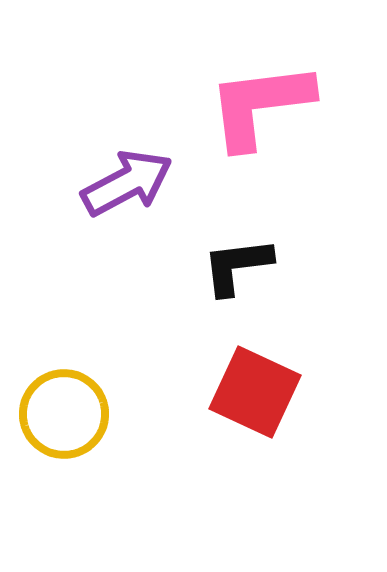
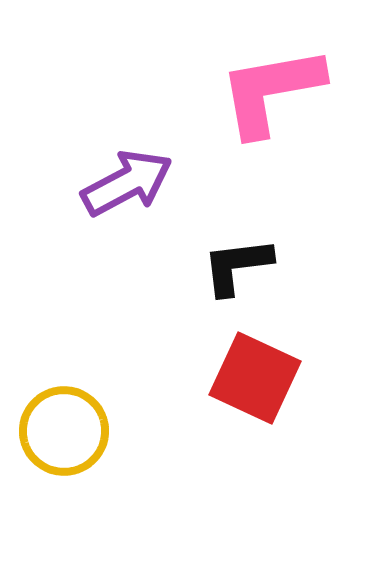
pink L-shape: moved 11 px right, 14 px up; rotated 3 degrees counterclockwise
red square: moved 14 px up
yellow circle: moved 17 px down
